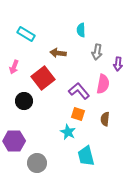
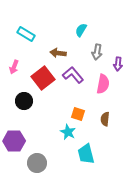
cyan semicircle: rotated 32 degrees clockwise
purple L-shape: moved 6 px left, 16 px up
cyan trapezoid: moved 2 px up
